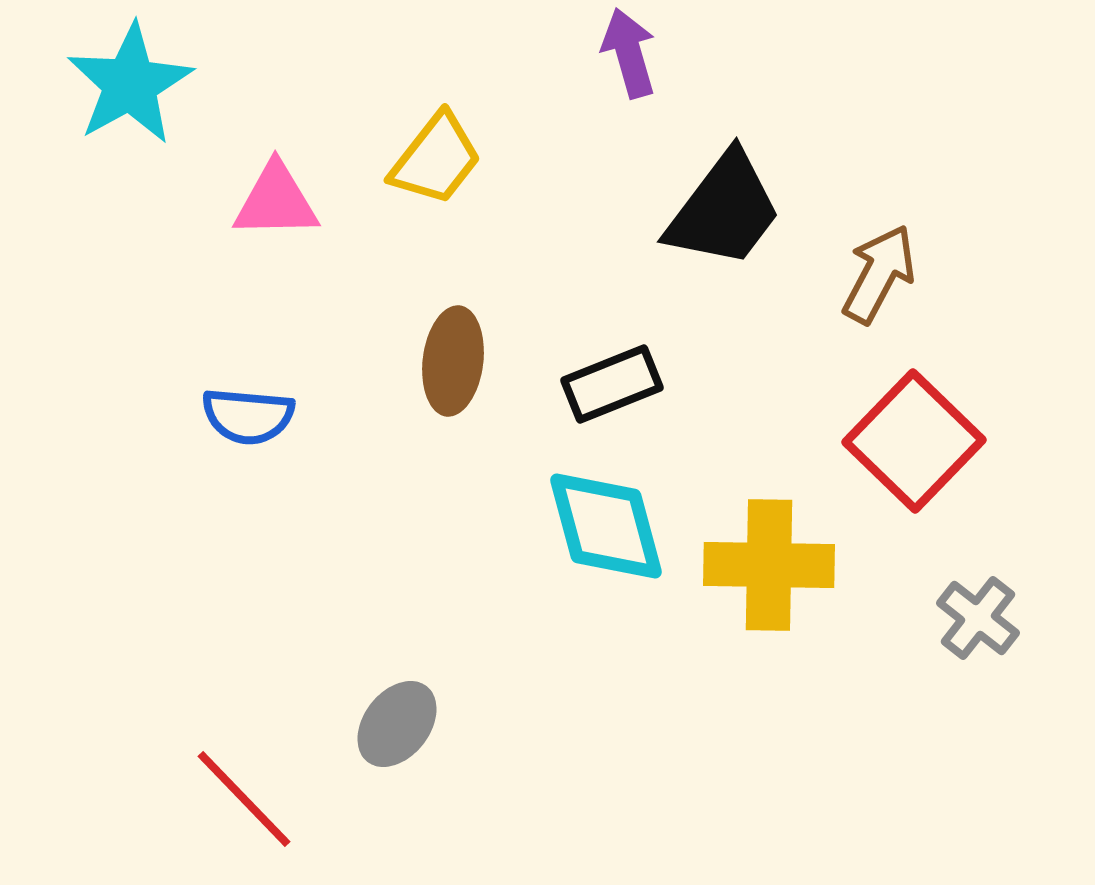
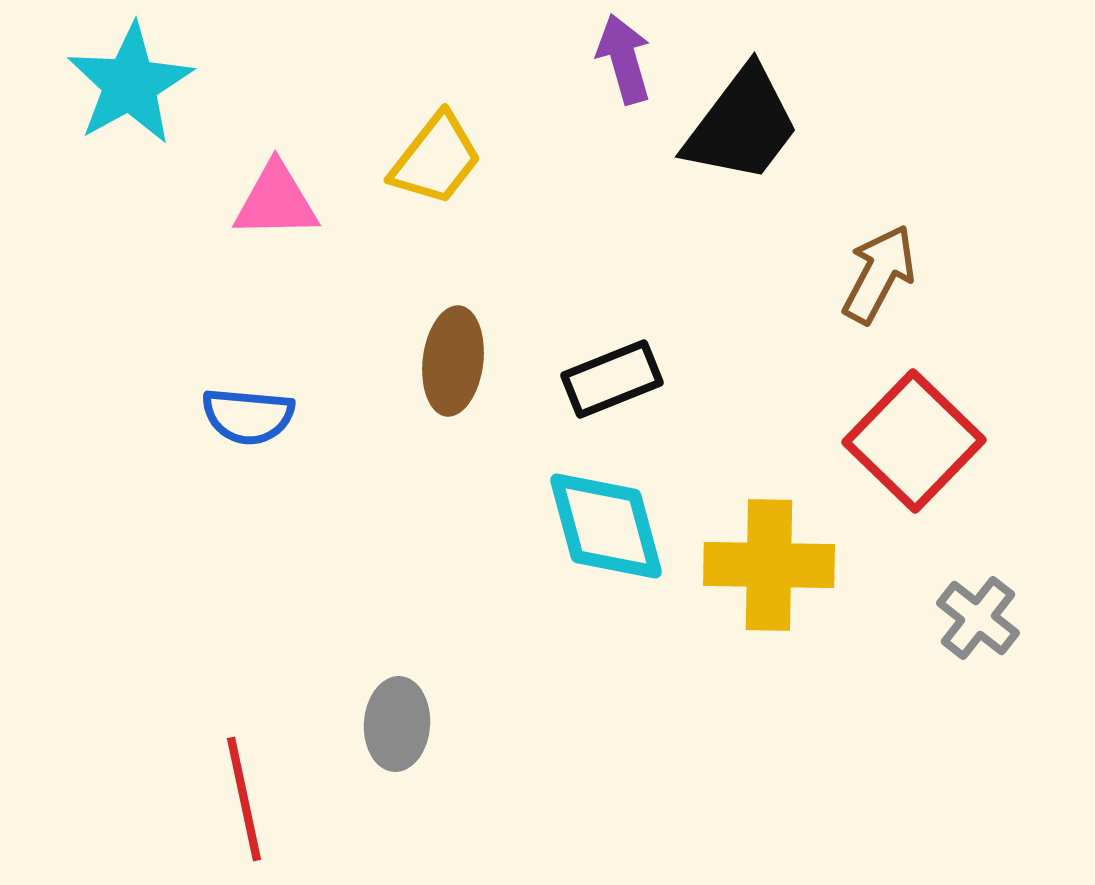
purple arrow: moved 5 px left, 6 px down
black trapezoid: moved 18 px right, 85 px up
black rectangle: moved 5 px up
gray ellipse: rotated 34 degrees counterclockwise
red line: rotated 32 degrees clockwise
